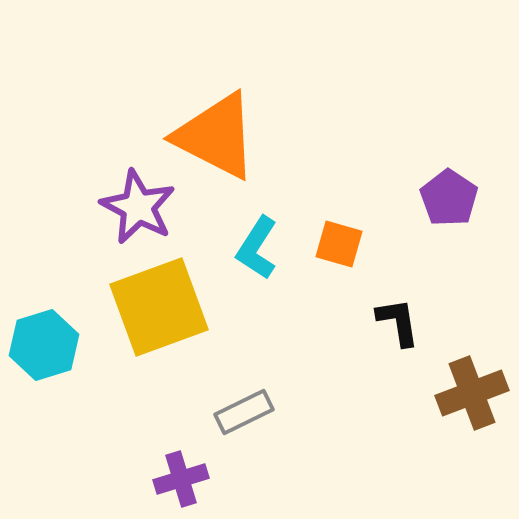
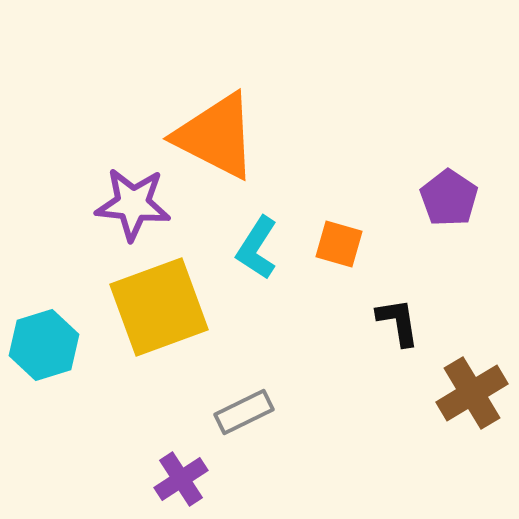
purple star: moved 5 px left, 3 px up; rotated 22 degrees counterclockwise
brown cross: rotated 10 degrees counterclockwise
purple cross: rotated 16 degrees counterclockwise
